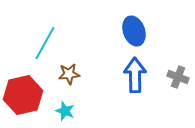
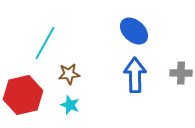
blue ellipse: rotated 28 degrees counterclockwise
gray cross: moved 3 px right, 4 px up; rotated 20 degrees counterclockwise
cyan star: moved 5 px right, 6 px up
